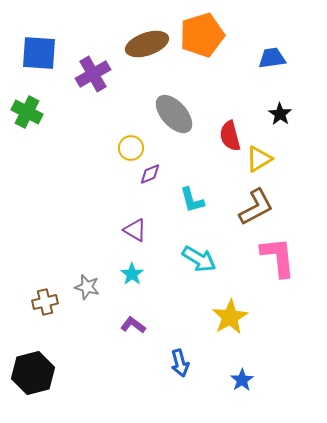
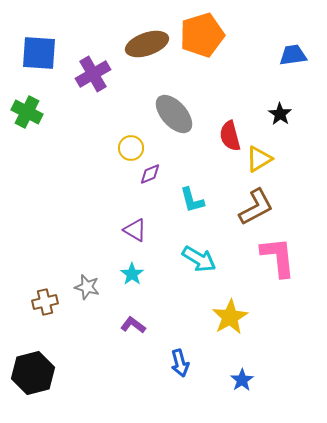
blue trapezoid: moved 21 px right, 3 px up
